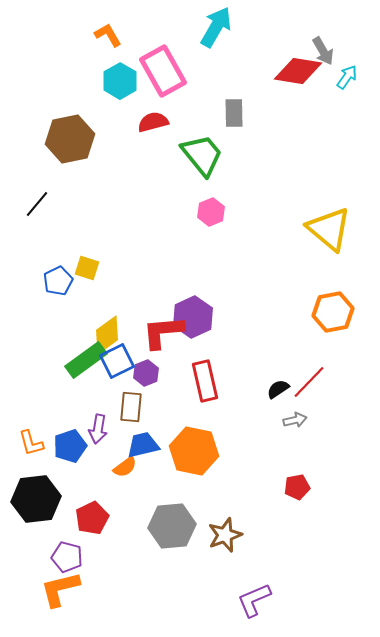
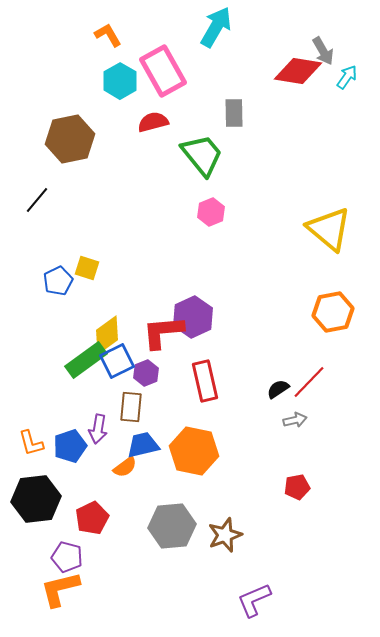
black line at (37, 204): moved 4 px up
